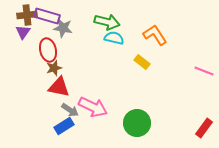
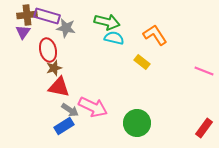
gray star: moved 3 px right
